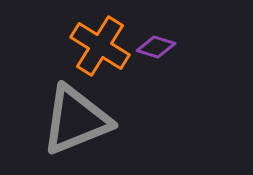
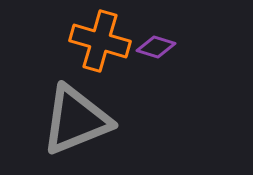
orange cross: moved 5 px up; rotated 16 degrees counterclockwise
